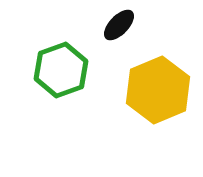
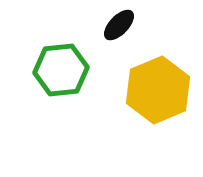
green hexagon: rotated 14 degrees clockwise
